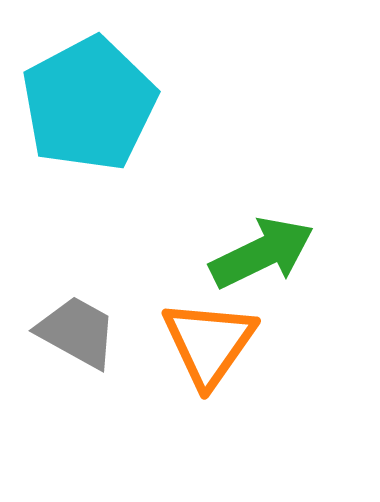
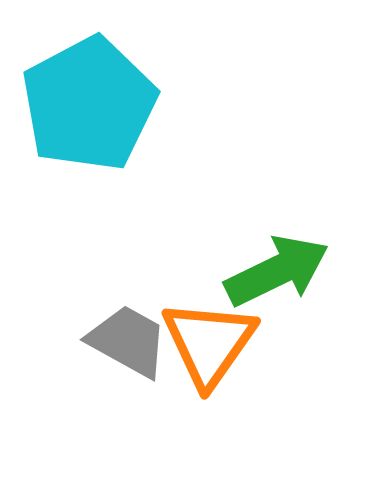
green arrow: moved 15 px right, 18 px down
gray trapezoid: moved 51 px right, 9 px down
